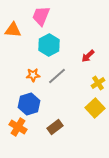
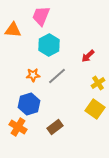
yellow square: moved 1 px down; rotated 12 degrees counterclockwise
